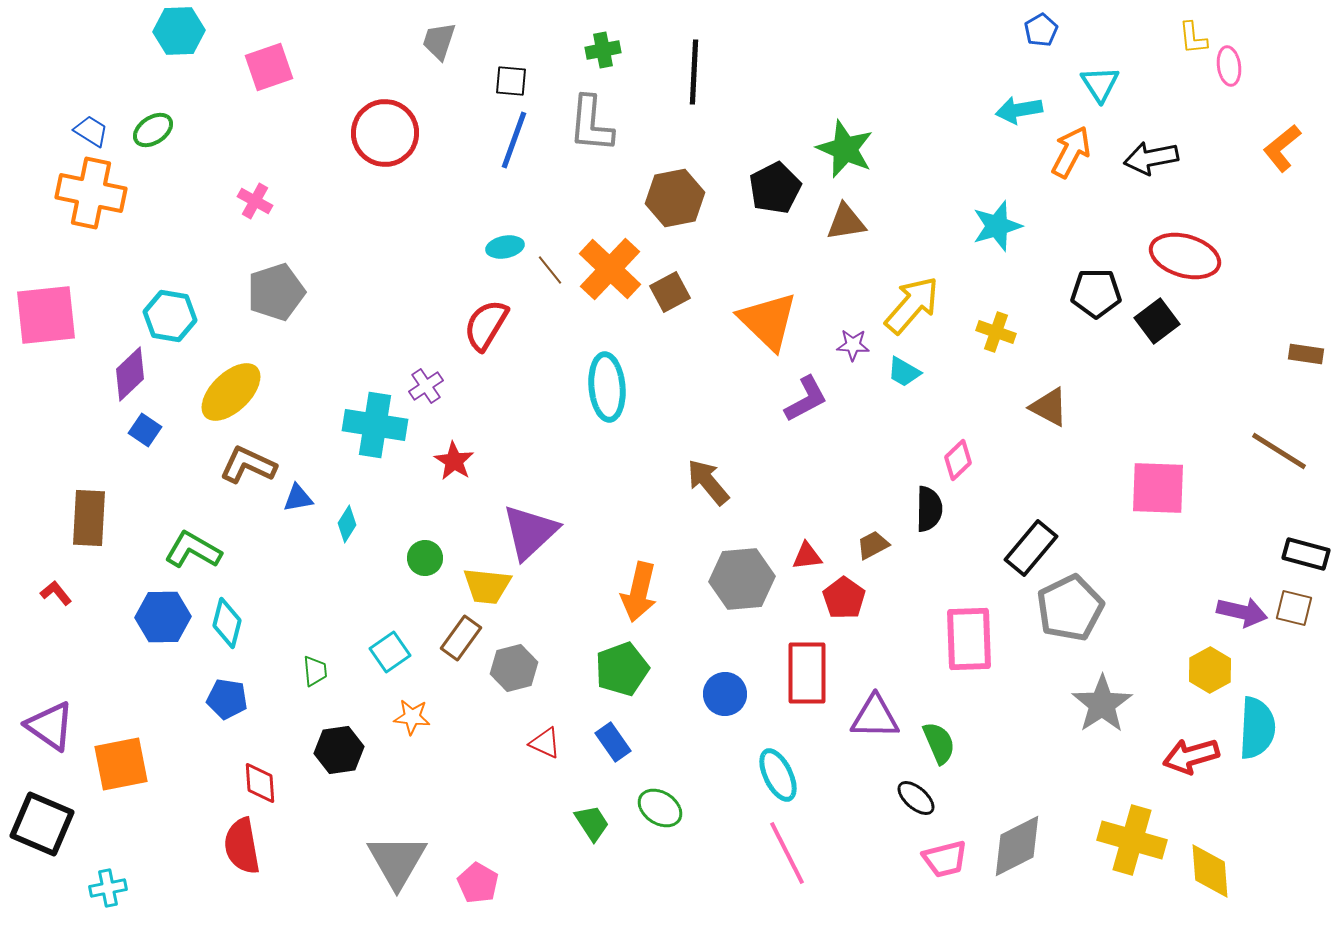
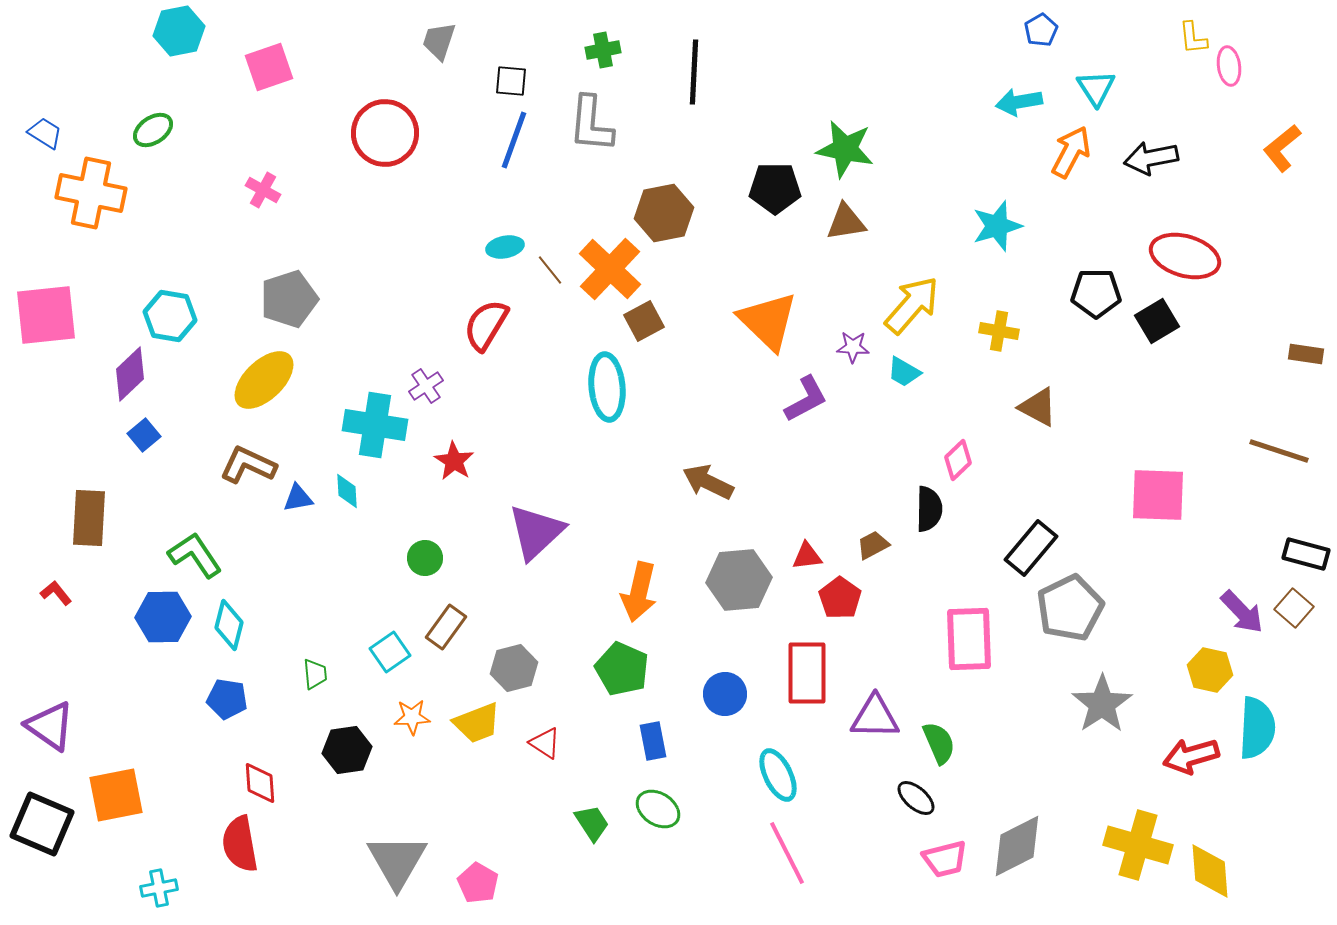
cyan hexagon at (179, 31): rotated 9 degrees counterclockwise
cyan triangle at (1100, 84): moved 4 px left, 4 px down
cyan arrow at (1019, 110): moved 8 px up
blue trapezoid at (91, 131): moved 46 px left, 2 px down
green star at (845, 149): rotated 12 degrees counterclockwise
black pentagon at (775, 188): rotated 27 degrees clockwise
brown hexagon at (675, 198): moved 11 px left, 15 px down
pink cross at (255, 201): moved 8 px right, 11 px up
gray pentagon at (276, 292): moved 13 px right, 7 px down
brown square at (670, 292): moved 26 px left, 29 px down
black square at (1157, 321): rotated 6 degrees clockwise
yellow cross at (996, 332): moved 3 px right, 1 px up; rotated 9 degrees counterclockwise
purple star at (853, 345): moved 2 px down
yellow ellipse at (231, 392): moved 33 px right, 12 px up
brown triangle at (1049, 407): moved 11 px left
blue square at (145, 430): moved 1 px left, 5 px down; rotated 16 degrees clockwise
brown line at (1279, 451): rotated 14 degrees counterclockwise
brown arrow at (708, 482): rotated 24 degrees counterclockwise
pink square at (1158, 488): moved 7 px down
cyan diamond at (347, 524): moved 33 px up; rotated 36 degrees counterclockwise
purple triangle at (530, 532): moved 6 px right
green L-shape at (193, 550): moved 2 px right, 5 px down; rotated 26 degrees clockwise
gray hexagon at (742, 579): moved 3 px left, 1 px down
yellow trapezoid at (487, 586): moved 10 px left, 137 px down; rotated 27 degrees counterclockwise
red pentagon at (844, 598): moved 4 px left
brown square at (1294, 608): rotated 27 degrees clockwise
purple arrow at (1242, 612): rotated 33 degrees clockwise
cyan diamond at (227, 623): moved 2 px right, 2 px down
brown rectangle at (461, 638): moved 15 px left, 11 px up
green pentagon at (622, 669): rotated 28 degrees counterclockwise
yellow hexagon at (1210, 670): rotated 18 degrees counterclockwise
green trapezoid at (315, 671): moved 3 px down
orange star at (412, 717): rotated 9 degrees counterclockwise
blue rectangle at (613, 742): moved 40 px right, 1 px up; rotated 24 degrees clockwise
red triangle at (545, 743): rotated 8 degrees clockwise
black hexagon at (339, 750): moved 8 px right
orange square at (121, 764): moved 5 px left, 31 px down
green ellipse at (660, 808): moved 2 px left, 1 px down
yellow cross at (1132, 840): moved 6 px right, 5 px down
red semicircle at (242, 846): moved 2 px left, 2 px up
cyan cross at (108, 888): moved 51 px right
